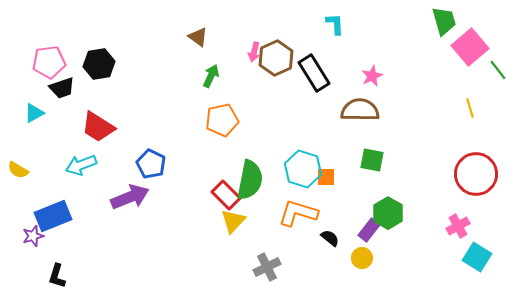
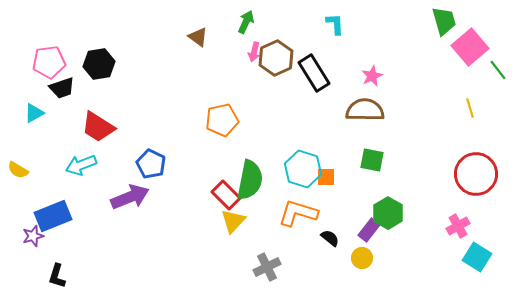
green arrow: moved 35 px right, 54 px up
brown semicircle: moved 5 px right
